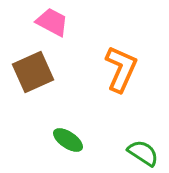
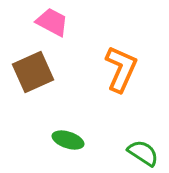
green ellipse: rotated 16 degrees counterclockwise
